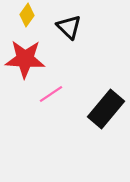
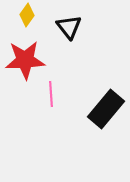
black triangle: rotated 8 degrees clockwise
red star: moved 1 px down; rotated 6 degrees counterclockwise
pink line: rotated 60 degrees counterclockwise
